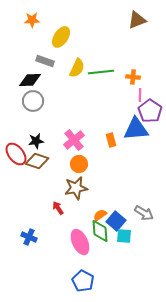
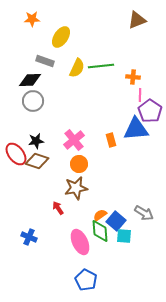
orange star: moved 1 px up
green line: moved 6 px up
blue pentagon: moved 3 px right, 1 px up
